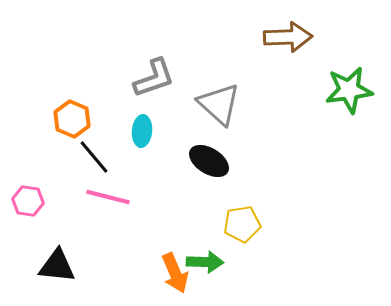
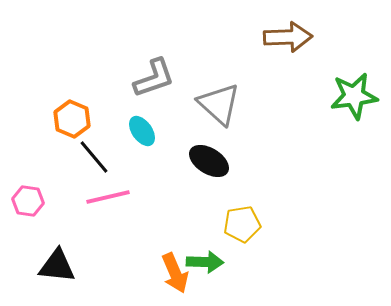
green star: moved 5 px right, 6 px down
cyan ellipse: rotated 40 degrees counterclockwise
pink line: rotated 27 degrees counterclockwise
